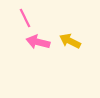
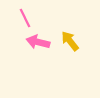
yellow arrow: rotated 25 degrees clockwise
